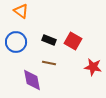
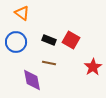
orange triangle: moved 1 px right, 2 px down
red square: moved 2 px left, 1 px up
red star: rotated 30 degrees clockwise
